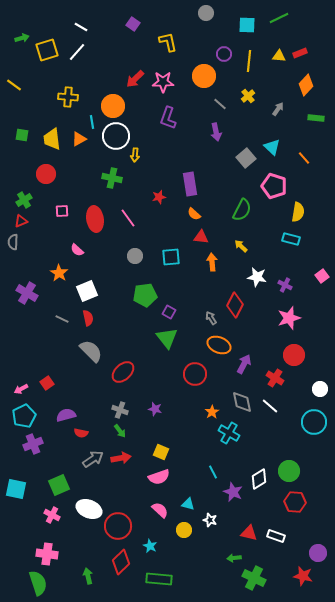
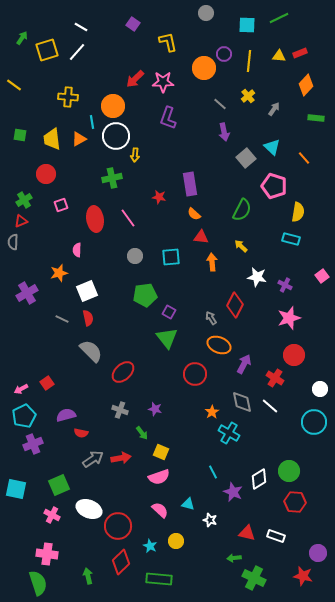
green arrow at (22, 38): rotated 40 degrees counterclockwise
orange circle at (204, 76): moved 8 px up
gray arrow at (278, 109): moved 4 px left
purple arrow at (216, 132): moved 8 px right
green square at (22, 135): moved 2 px left
green cross at (112, 178): rotated 24 degrees counterclockwise
red star at (159, 197): rotated 24 degrees clockwise
pink square at (62, 211): moved 1 px left, 6 px up; rotated 16 degrees counterclockwise
pink semicircle at (77, 250): rotated 48 degrees clockwise
orange star at (59, 273): rotated 24 degrees clockwise
purple cross at (27, 293): rotated 30 degrees clockwise
green arrow at (120, 431): moved 22 px right, 2 px down
yellow circle at (184, 530): moved 8 px left, 11 px down
red triangle at (249, 533): moved 2 px left
